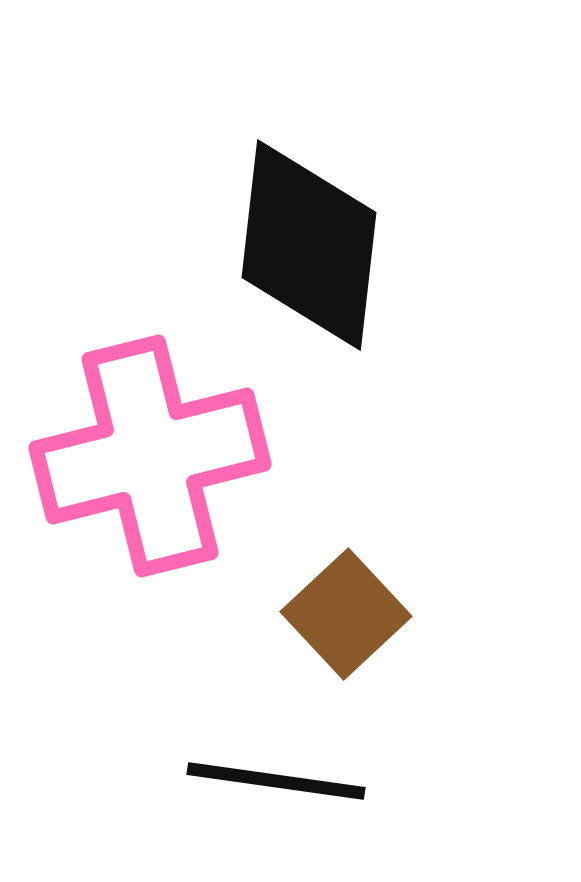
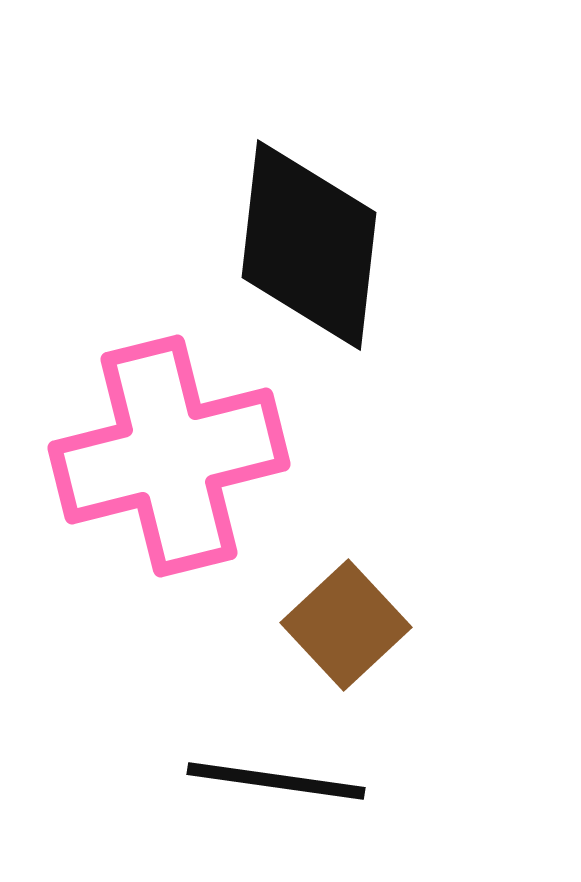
pink cross: moved 19 px right
brown square: moved 11 px down
